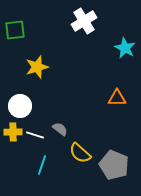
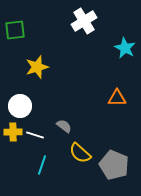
gray semicircle: moved 4 px right, 3 px up
